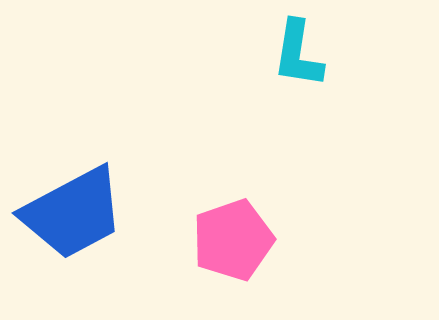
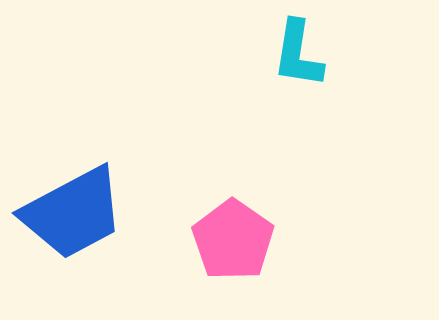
pink pentagon: rotated 18 degrees counterclockwise
